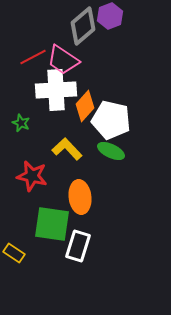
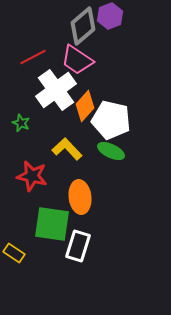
pink trapezoid: moved 14 px right
white cross: rotated 33 degrees counterclockwise
